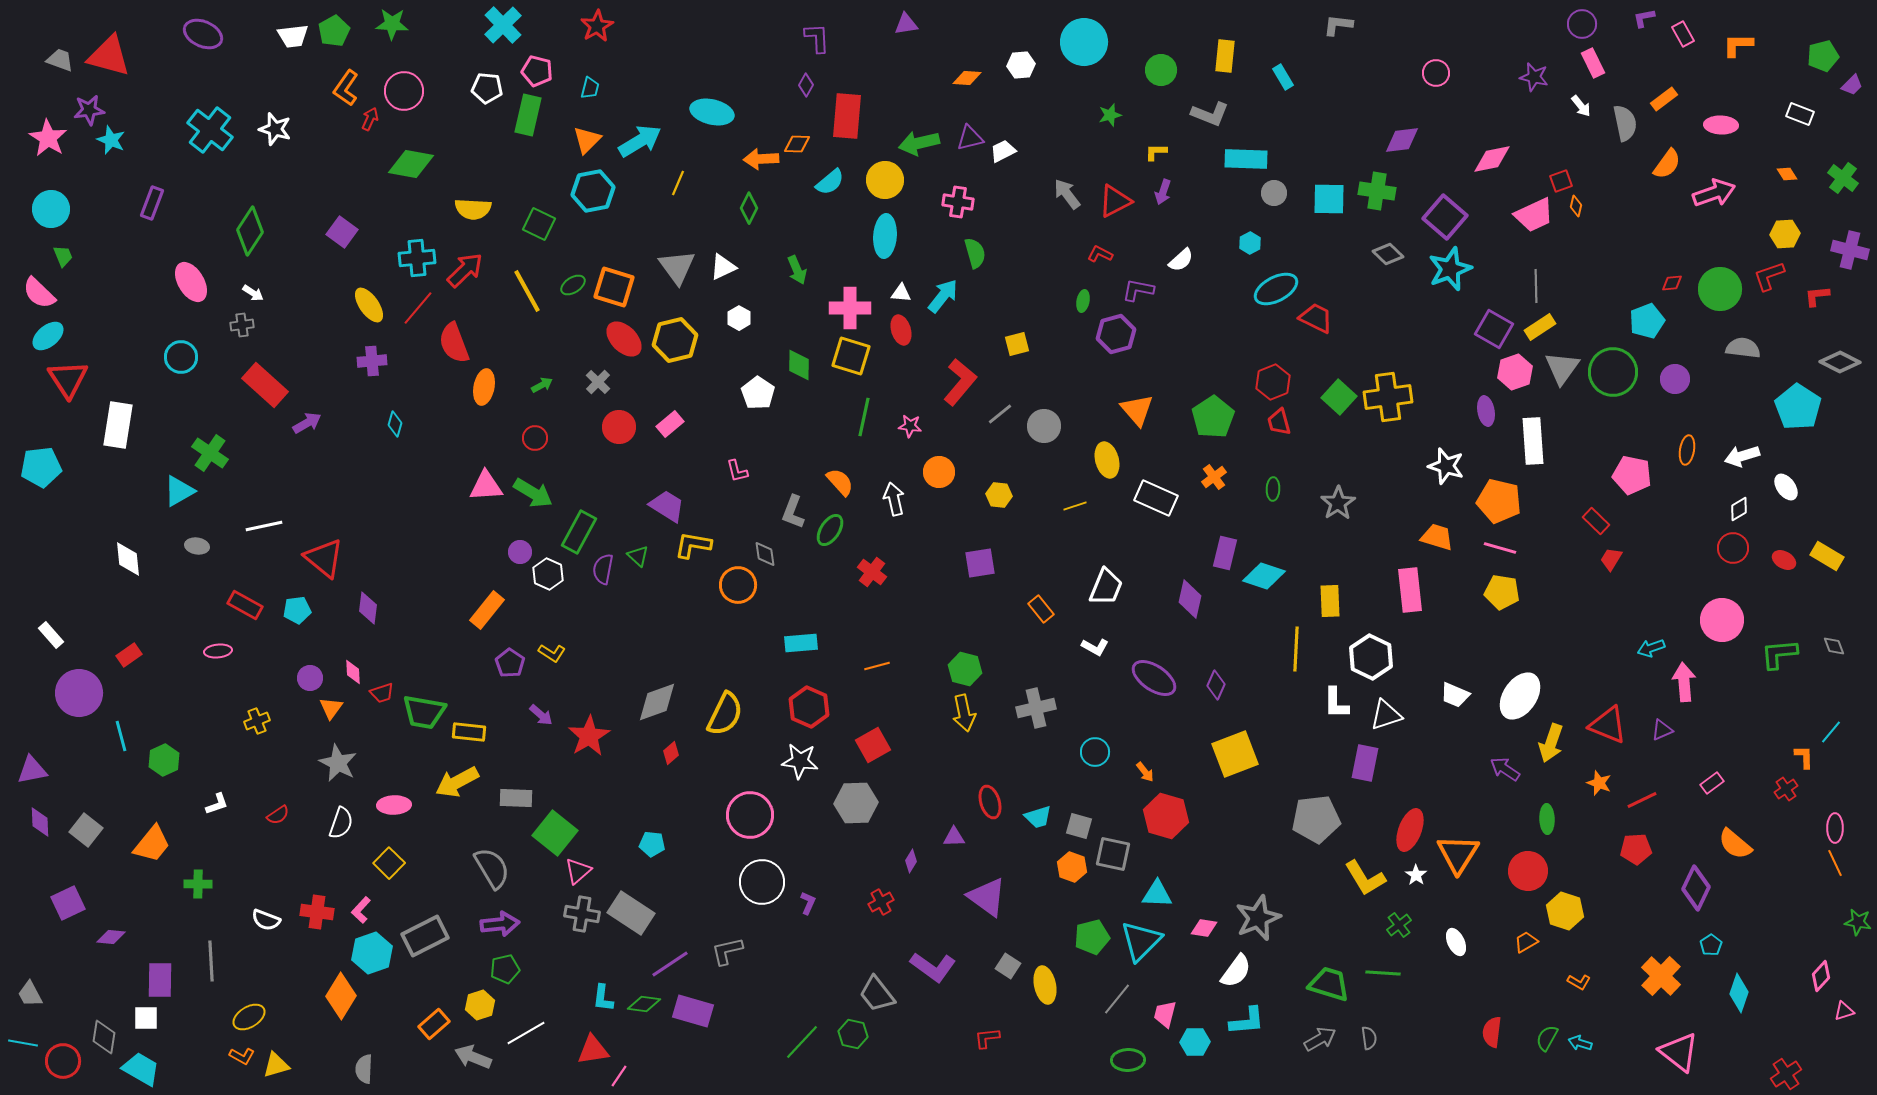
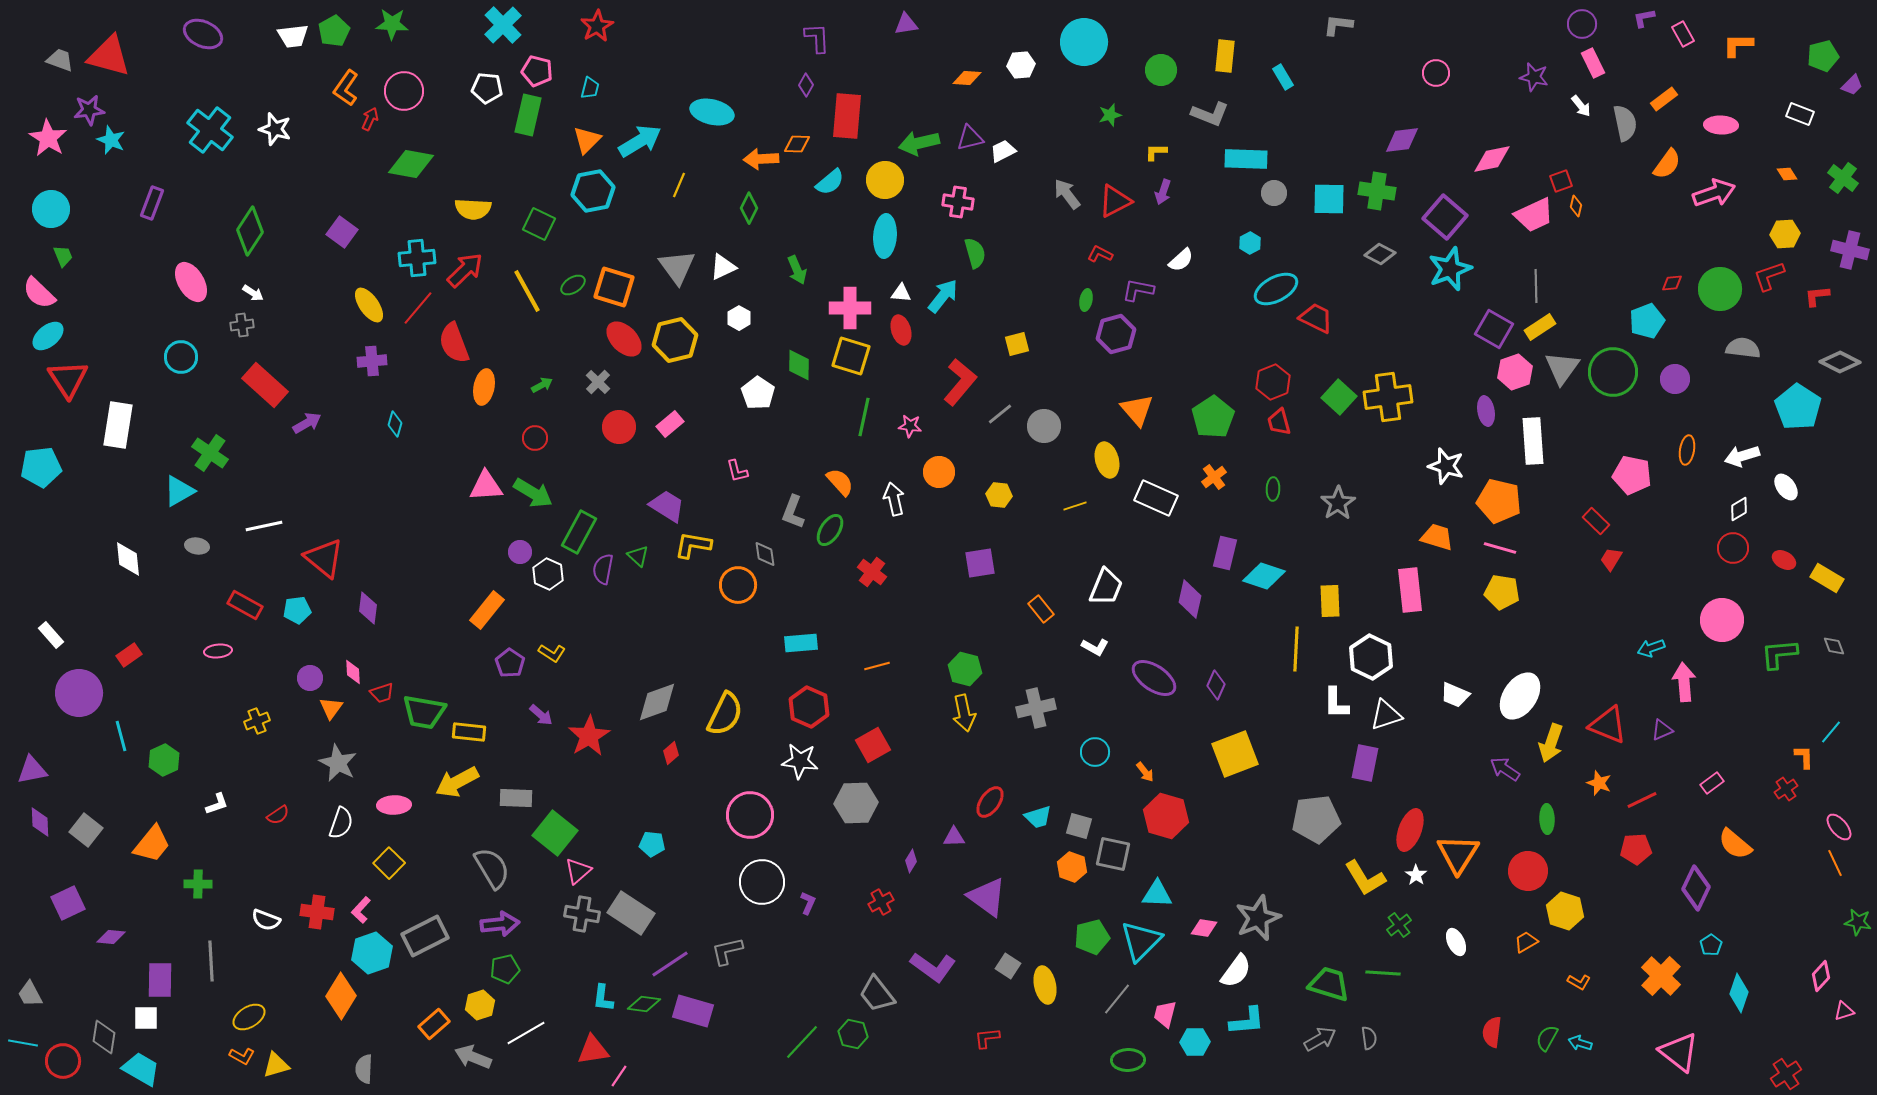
yellow line at (678, 183): moved 1 px right, 2 px down
gray diamond at (1388, 254): moved 8 px left; rotated 16 degrees counterclockwise
green ellipse at (1083, 301): moved 3 px right, 1 px up
yellow rectangle at (1827, 556): moved 22 px down
red ellipse at (990, 802): rotated 52 degrees clockwise
pink ellipse at (1835, 828): moved 4 px right, 1 px up; rotated 40 degrees counterclockwise
